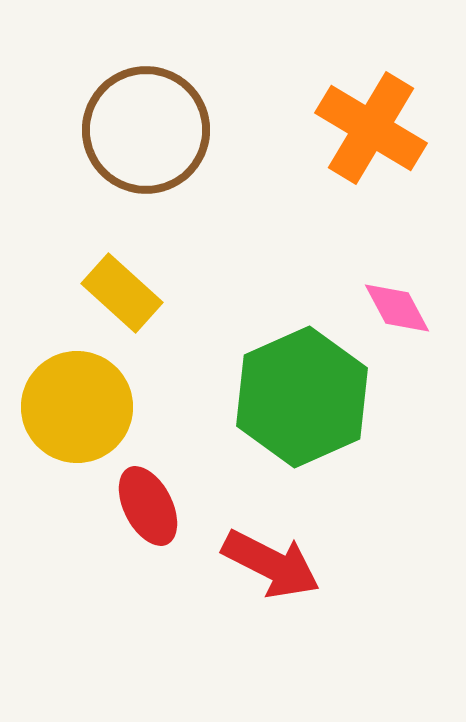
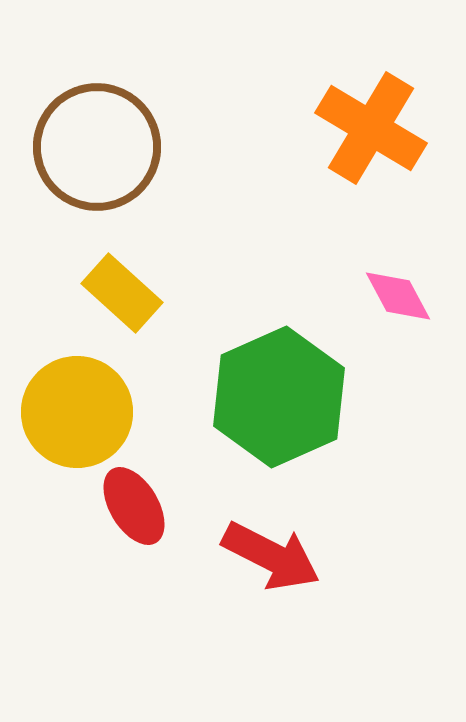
brown circle: moved 49 px left, 17 px down
pink diamond: moved 1 px right, 12 px up
green hexagon: moved 23 px left
yellow circle: moved 5 px down
red ellipse: moved 14 px left; rotated 4 degrees counterclockwise
red arrow: moved 8 px up
